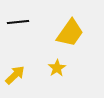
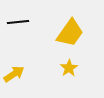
yellow star: moved 12 px right
yellow arrow: moved 1 px left, 1 px up; rotated 10 degrees clockwise
